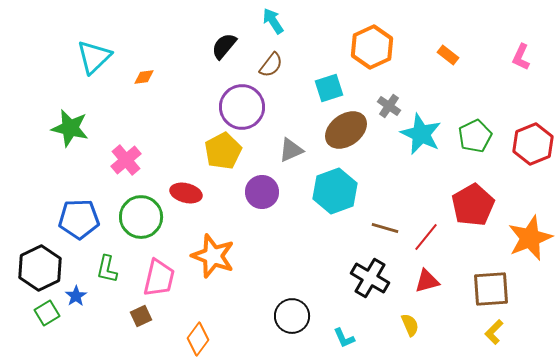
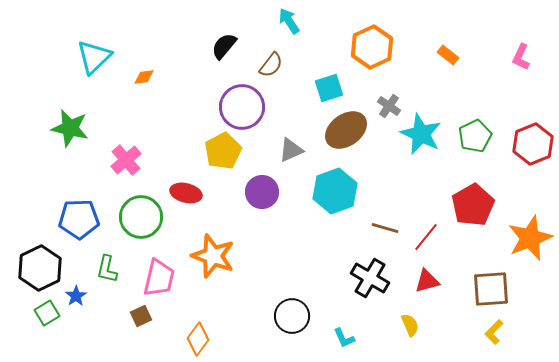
cyan arrow at (273, 21): moved 16 px right
